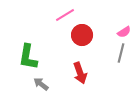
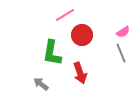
pink semicircle: moved 1 px left
gray line: rotated 36 degrees counterclockwise
green L-shape: moved 24 px right, 4 px up
